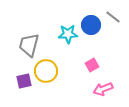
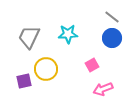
gray line: moved 1 px left
blue circle: moved 21 px right, 13 px down
gray trapezoid: moved 8 px up; rotated 10 degrees clockwise
yellow circle: moved 2 px up
